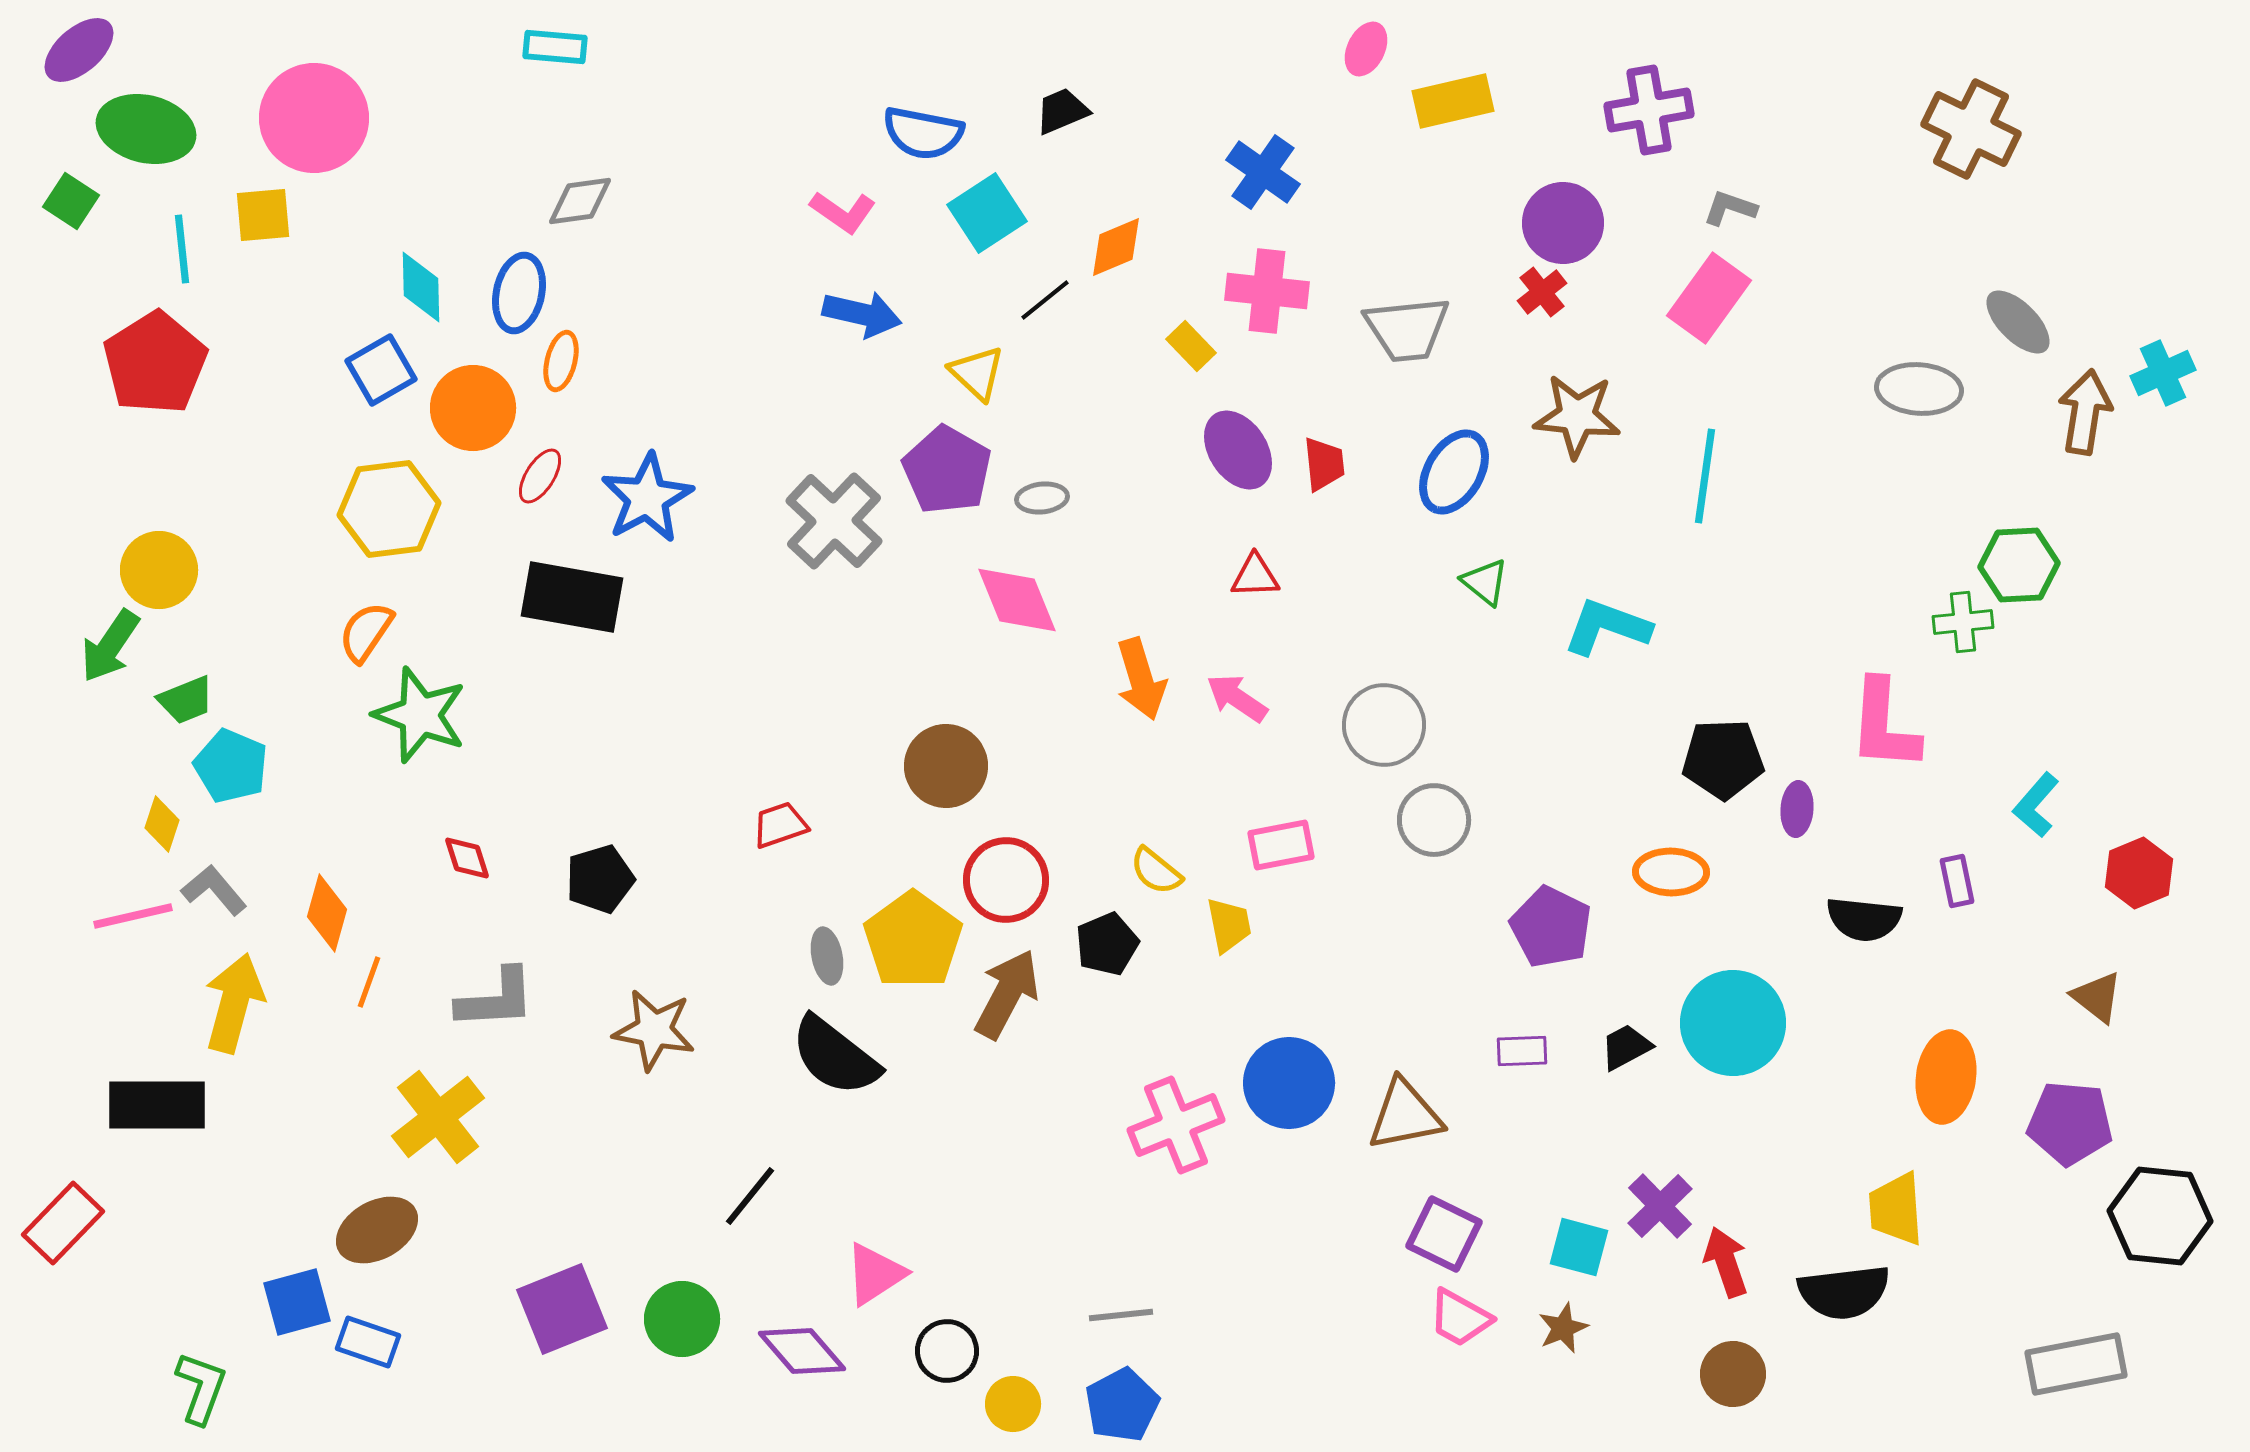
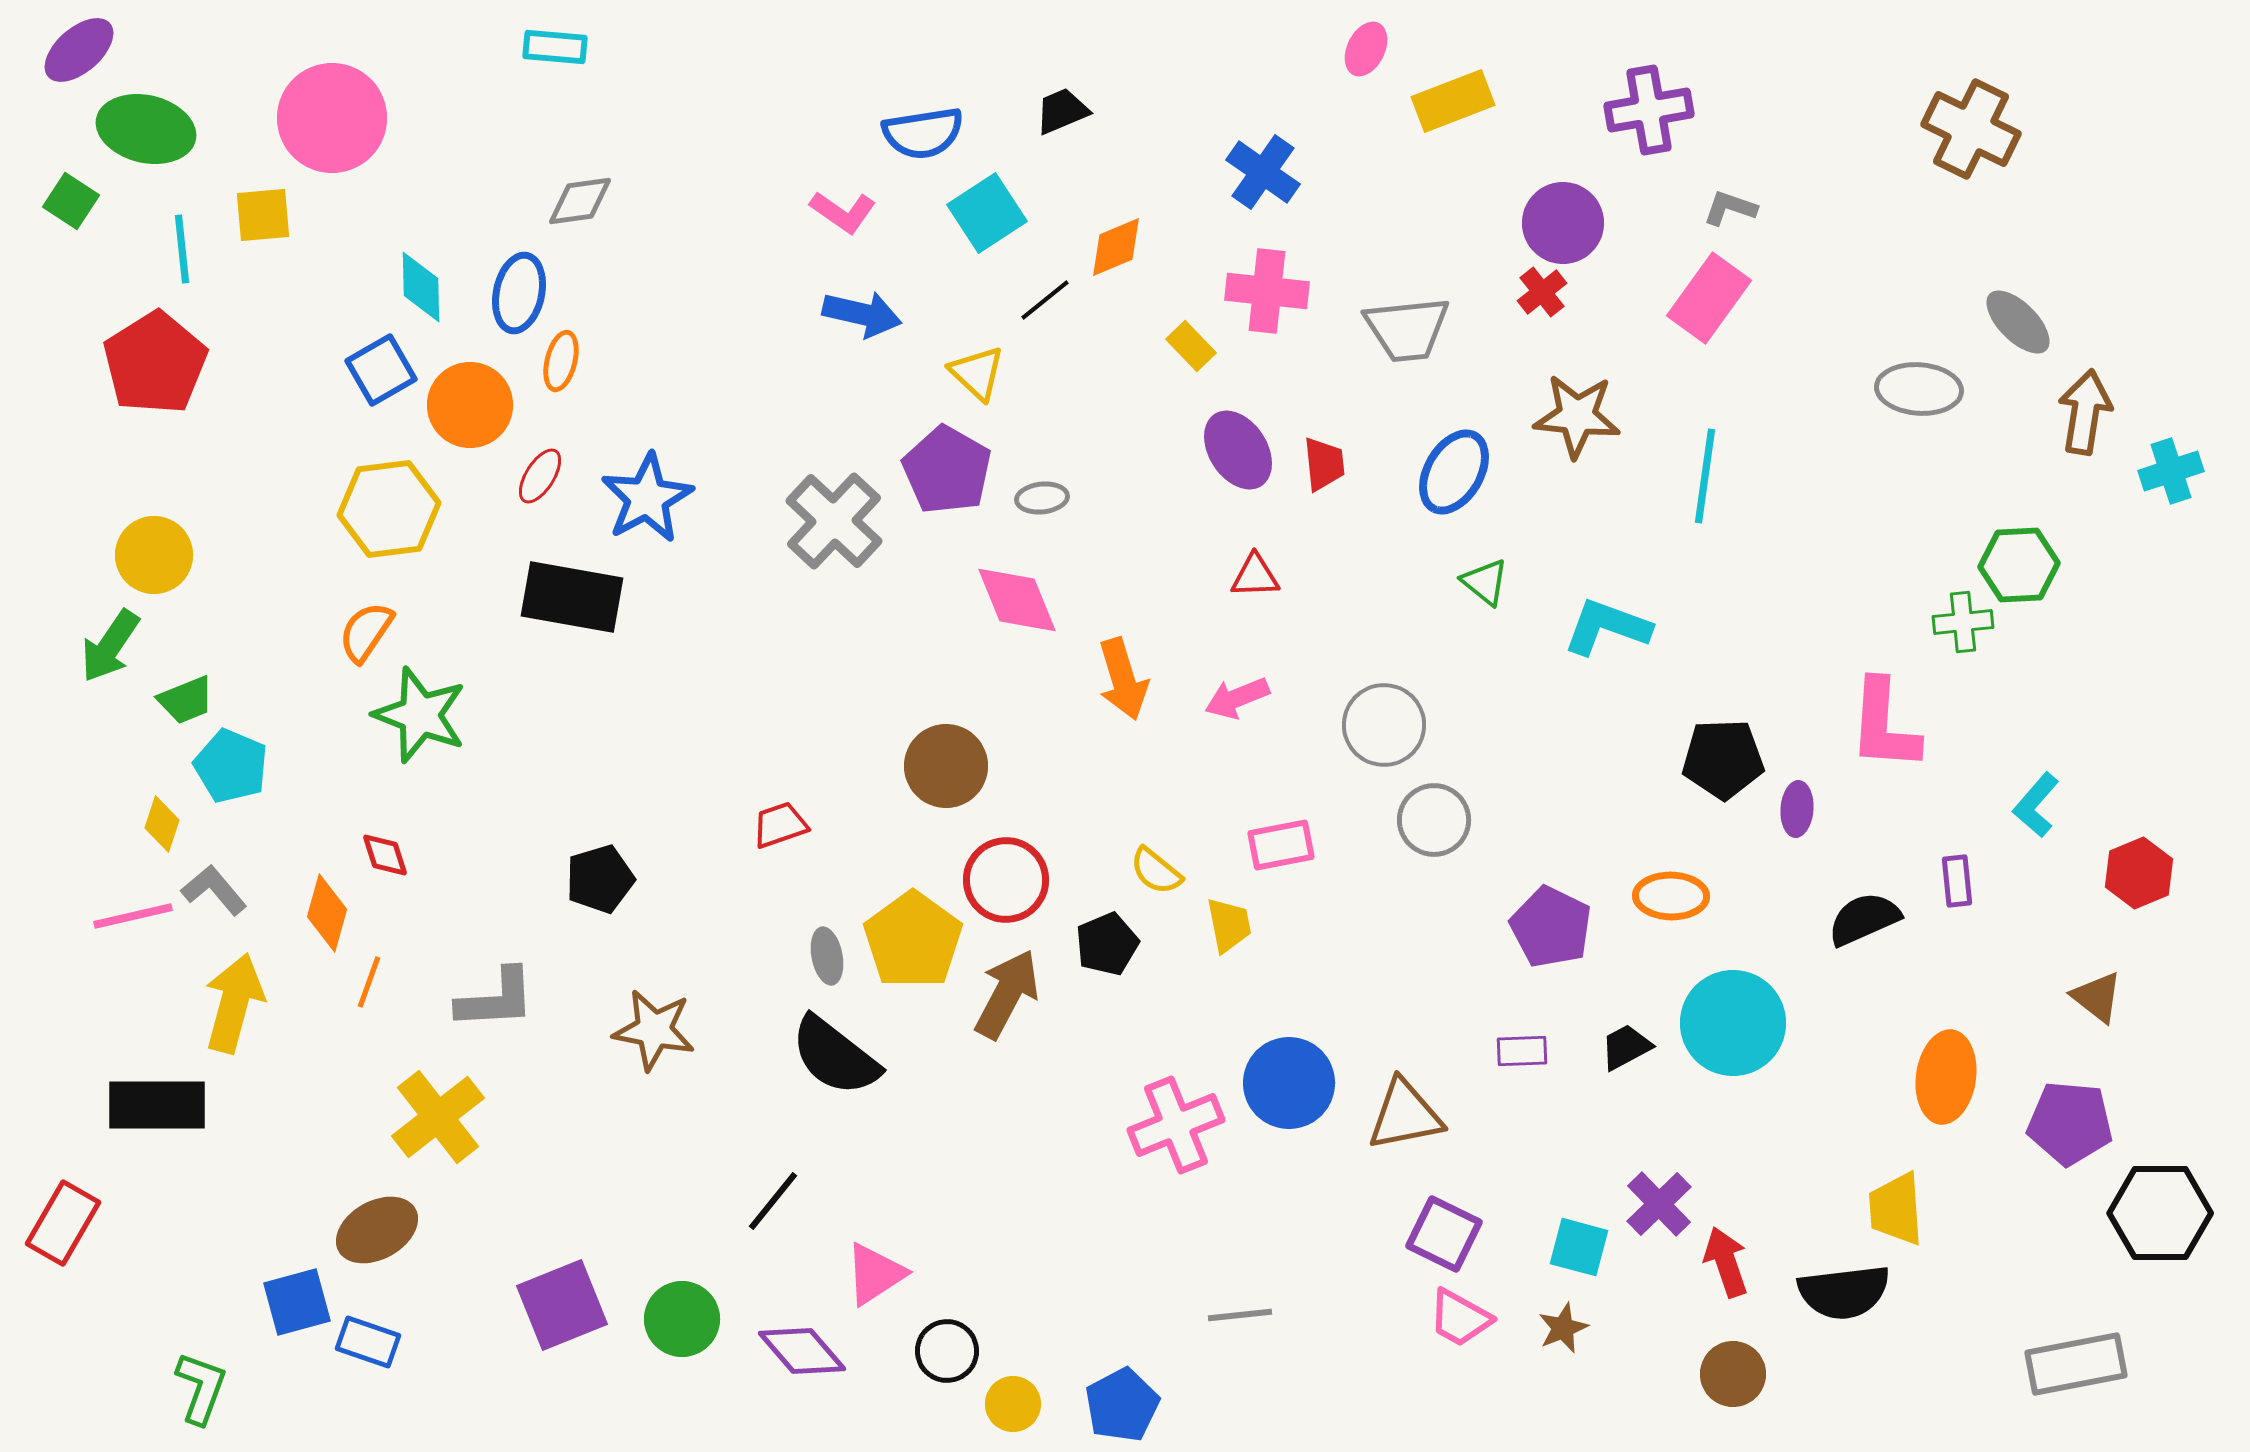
yellow rectangle at (1453, 101): rotated 8 degrees counterclockwise
pink circle at (314, 118): moved 18 px right
blue semicircle at (923, 133): rotated 20 degrees counterclockwise
cyan cross at (2163, 373): moved 8 px right, 98 px down; rotated 6 degrees clockwise
orange circle at (473, 408): moved 3 px left, 3 px up
yellow circle at (159, 570): moved 5 px left, 15 px up
orange arrow at (1141, 679): moved 18 px left
pink arrow at (1237, 698): rotated 56 degrees counterclockwise
red diamond at (467, 858): moved 82 px left, 3 px up
orange ellipse at (1671, 872): moved 24 px down
purple rectangle at (1957, 881): rotated 6 degrees clockwise
black semicircle at (1864, 919): rotated 150 degrees clockwise
black line at (750, 1196): moved 23 px right, 5 px down
purple cross at (1660, 1206): moved 1 px left, 2 px up
black hexagon at (2160, 1216): moved 3 px up; rotated 6 degrees counterclockwise
red rectangle at (63, 1223): rotated 14 degrees counterclockwise
purple square at (562, 1309): moved 4 px up
gray line at (1121, 1315): moved 119 px right
